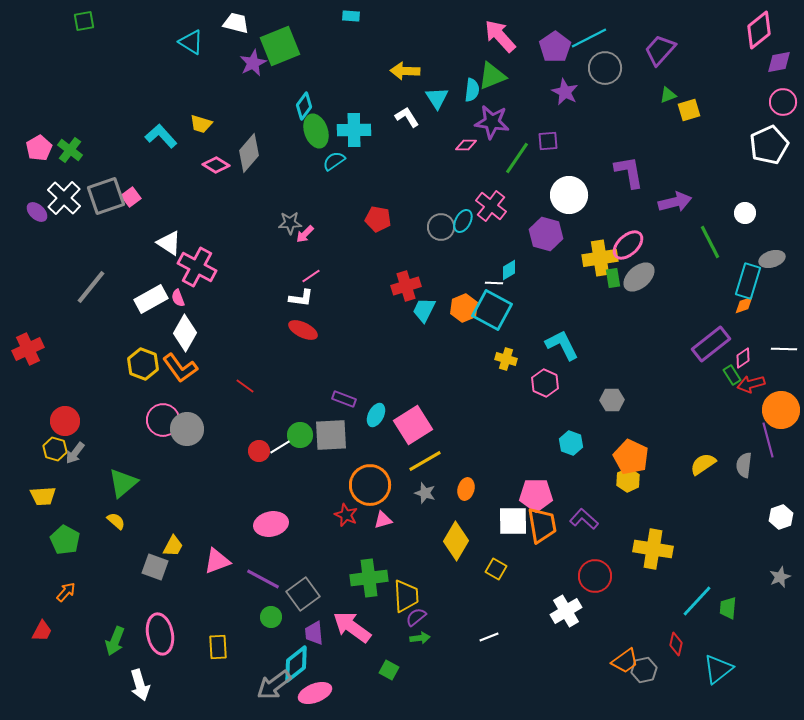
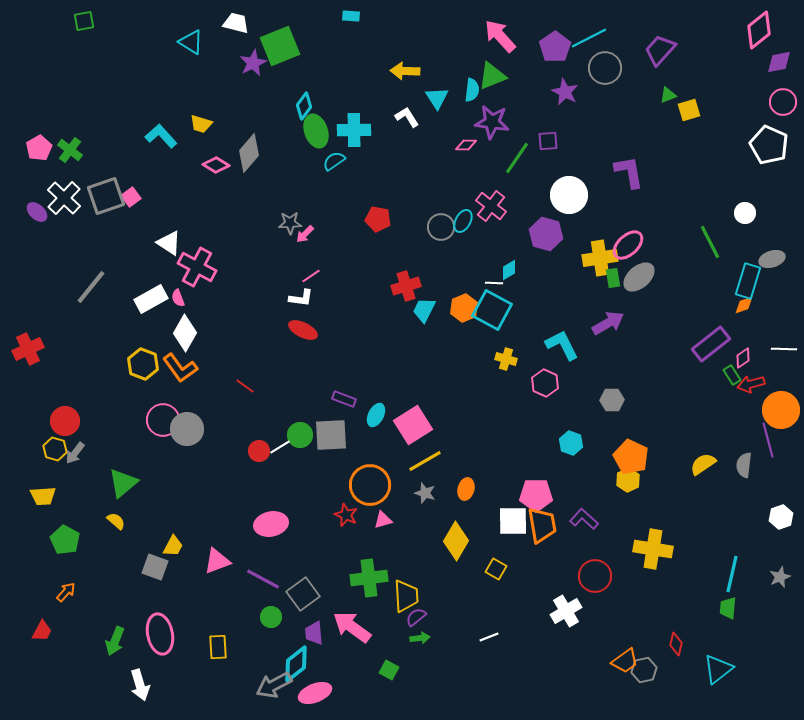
white pentagon at (769, 145): rotated 24 degrees counterclockwise
purple arrow at (675, 202): moved 67 px left, 121 px down; rotated 16 degrees counterclockwise
cyan line at (697, 601): moved 35 px right, 27 px up; rotated 30 degrees counterclockwise
gray arrow at (274, 685): rotated 9 degrees clockwise
